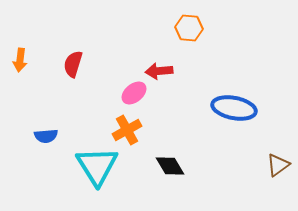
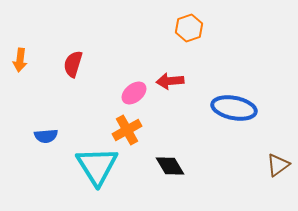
orange hexagon: rotated 24 degrees counterclockwise
red arrow: moved 11 px right, 10 px down
